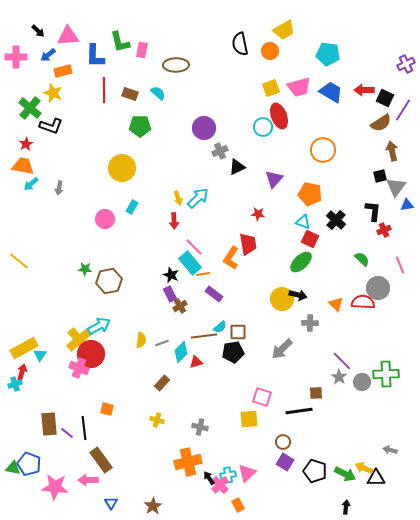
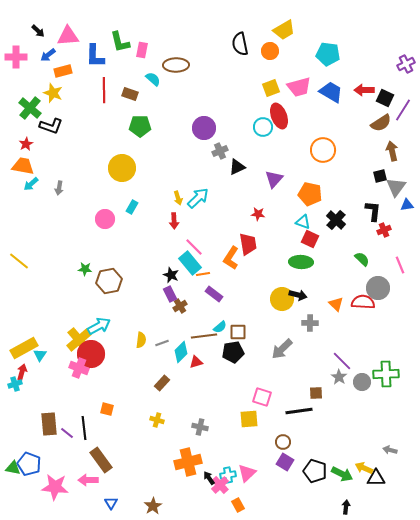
cyan semicircle at (158, 93): moved 5 px left, 14 px up
green ellipse at (301, 262): rotated 45 degrees clockwise
green arrow at (345, 474): moved 3 px left
